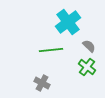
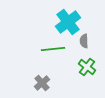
gray semicircle: moved 5 px left, 5 px up; rotated 136 degrees counterclockwise
green line: moved 2 px right, 1 px up
gray cross: rotated 21 degrees clockwise
